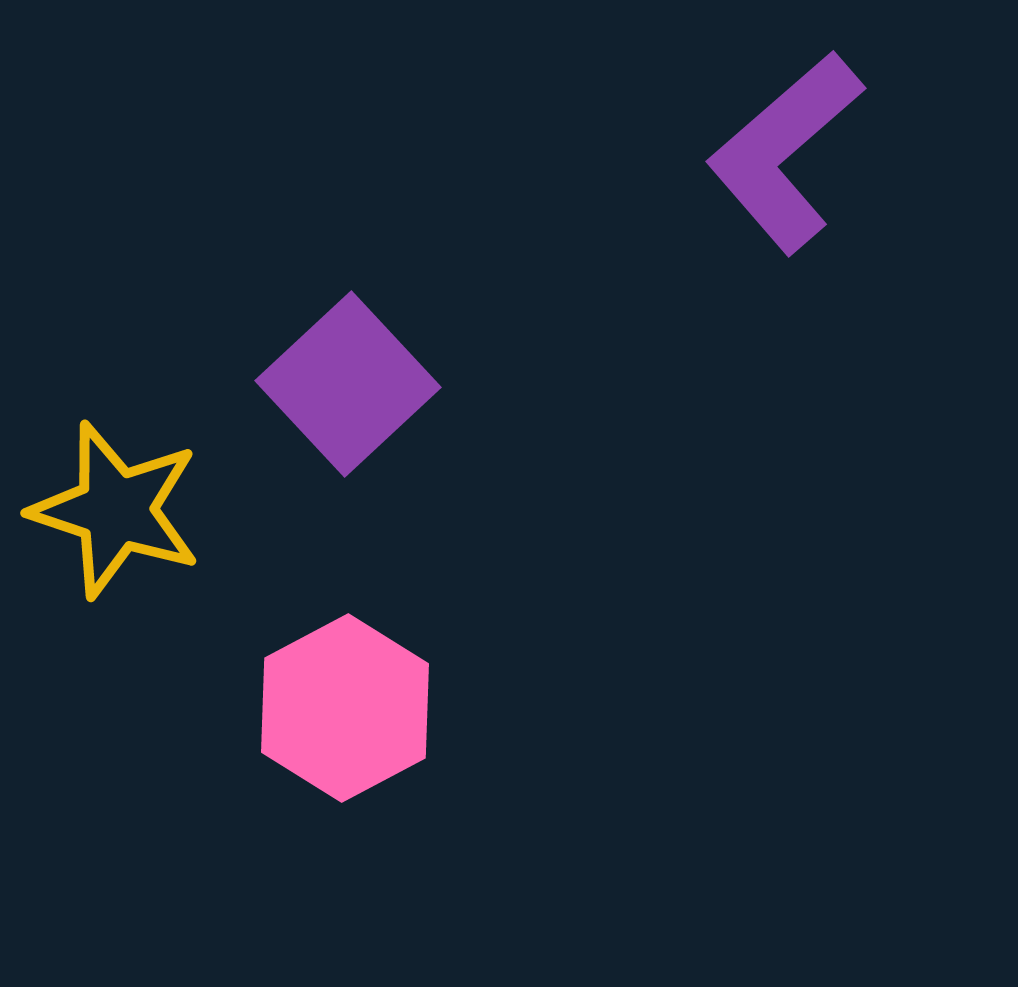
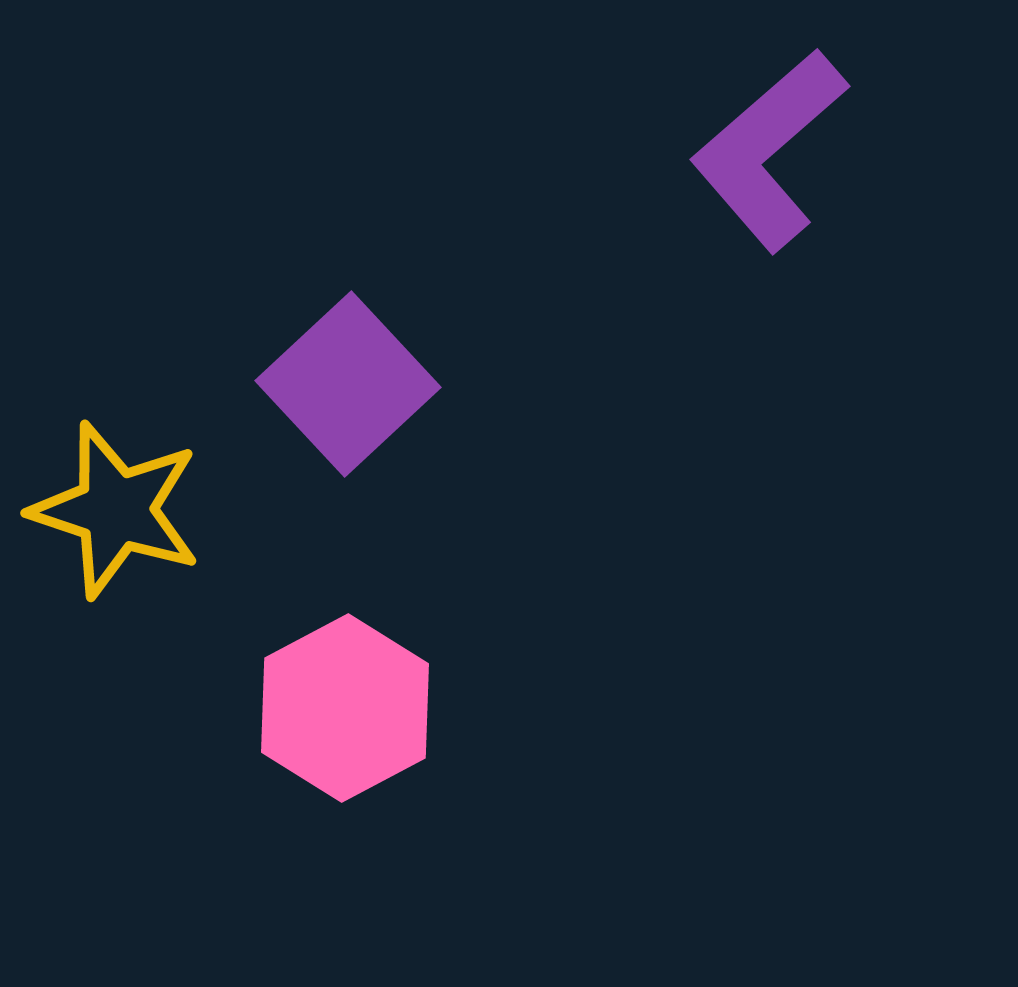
purple L-shape: moved 16 px left, 2 px up
